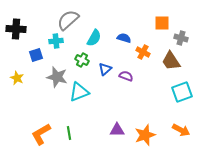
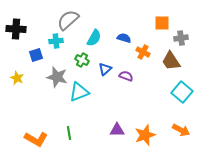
gray cross: rotated 24 degrees counterclockwise
cyan square: rotated 30 degrees counterclockwise
orange L-shape: moved 5 px left, 5 px down; rotated 120 degrees counterclockwise
